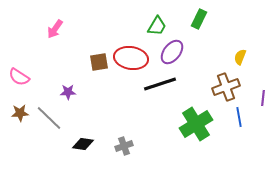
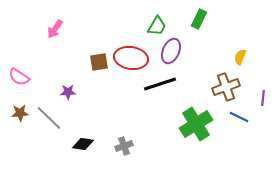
purple ellipse: moved 1 px left, 1 px up; rotated 15 degrees counterclockwise
blue line: rotated 54 degrees counterclockwise
